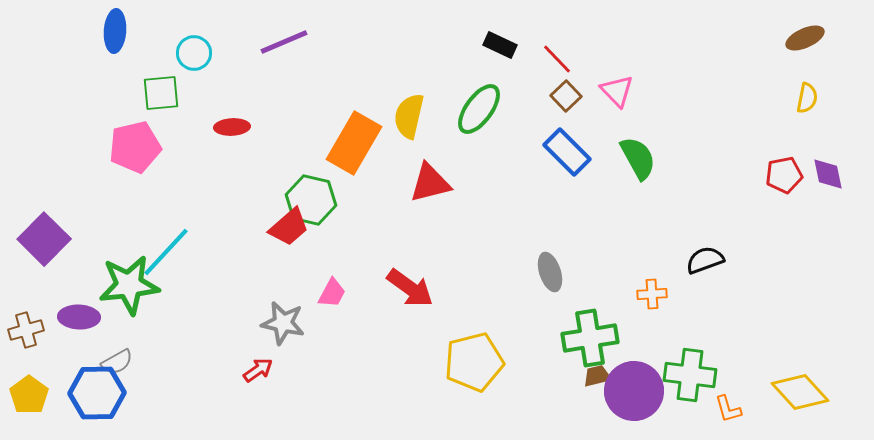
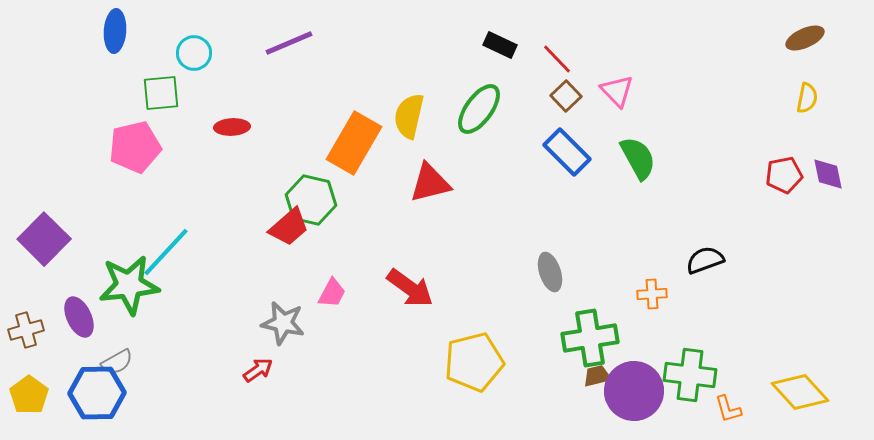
purple line at (284, 42): moved 5 px right, 1 px down
purple ellipse at (79, 317): rotated 63 degrees clockwise
